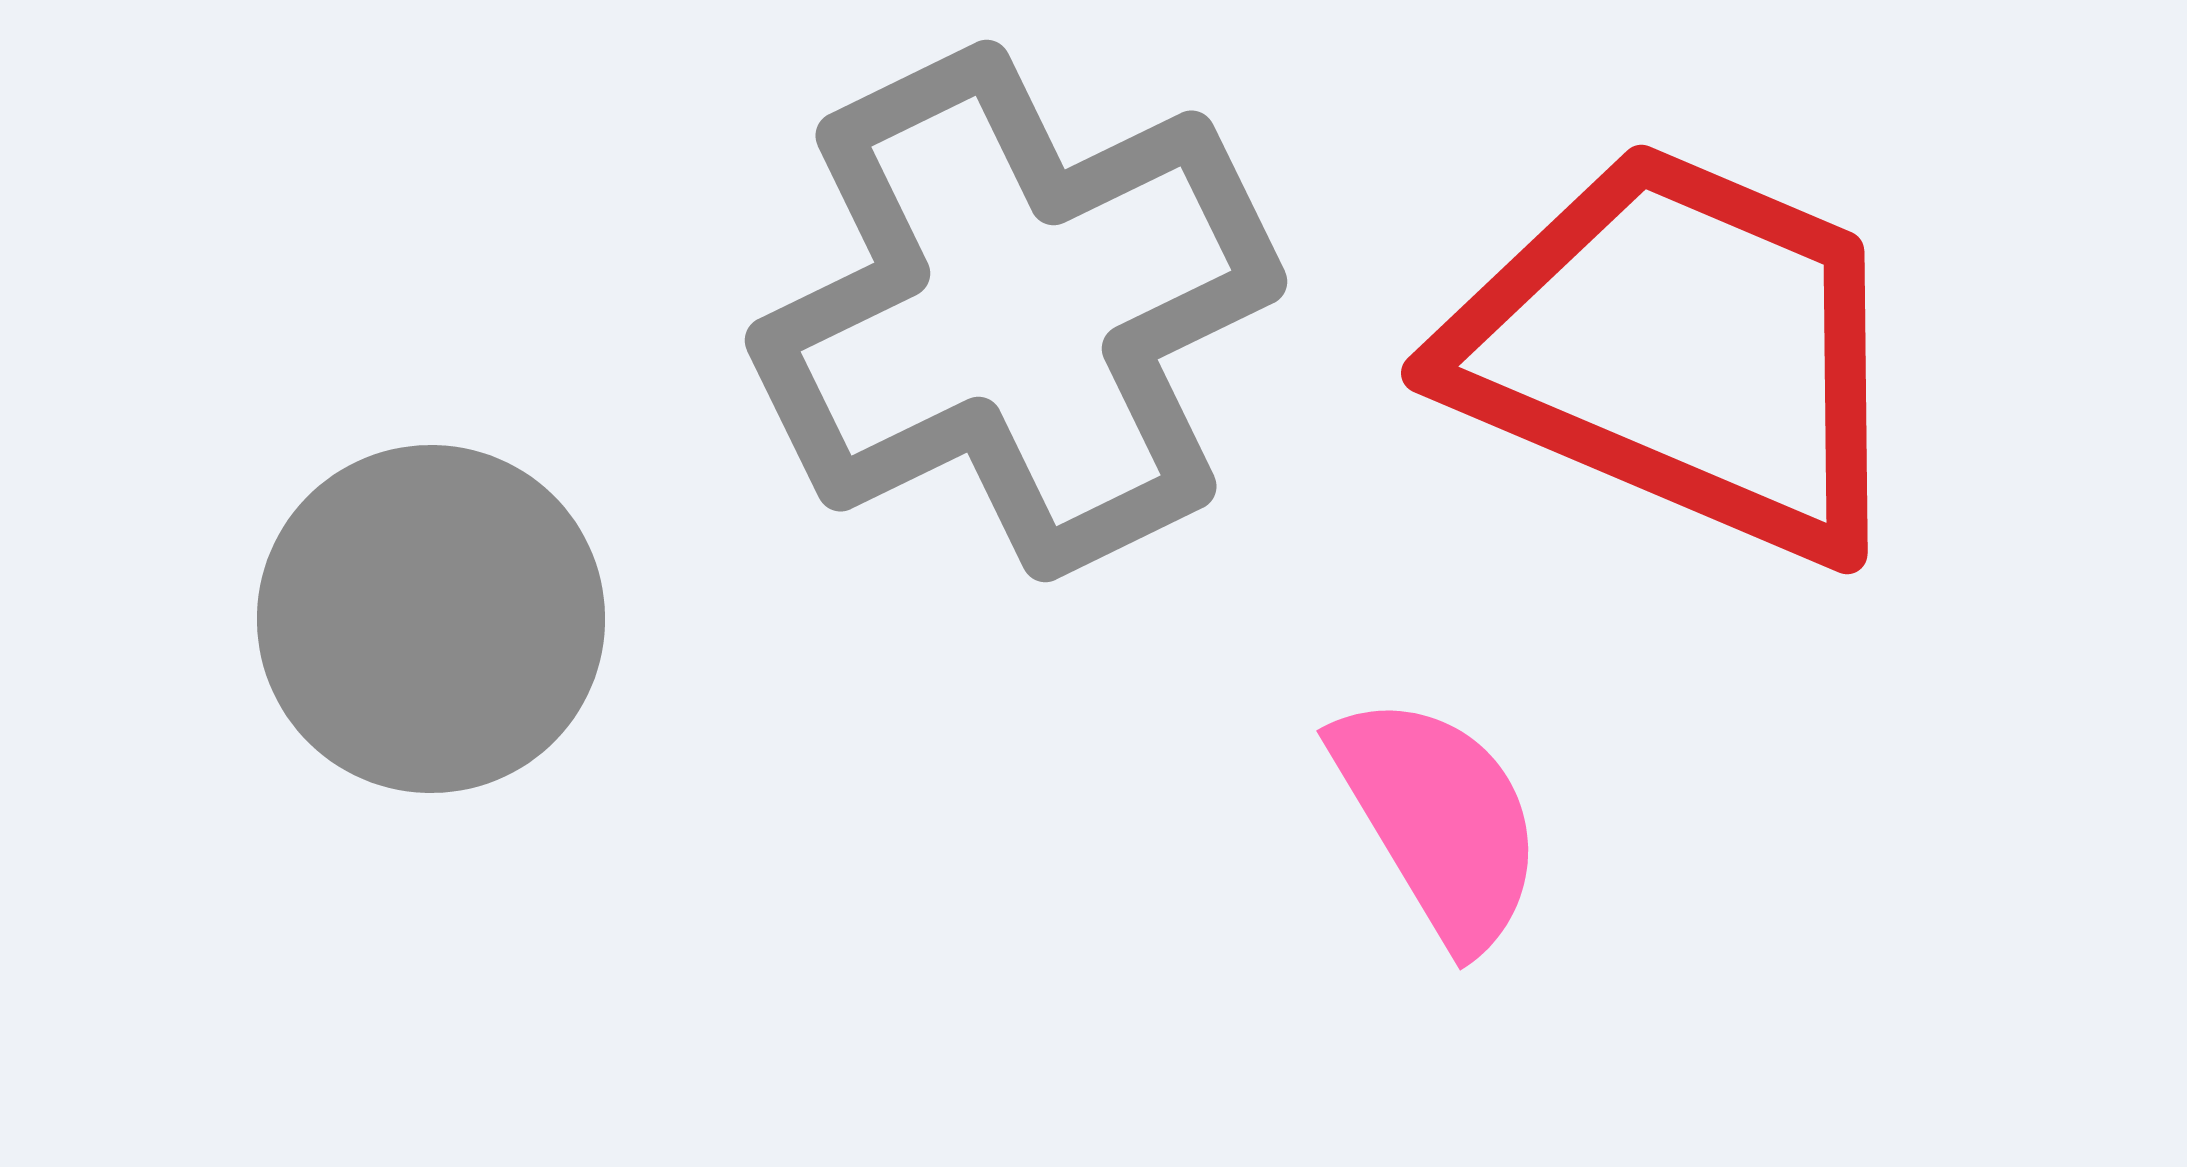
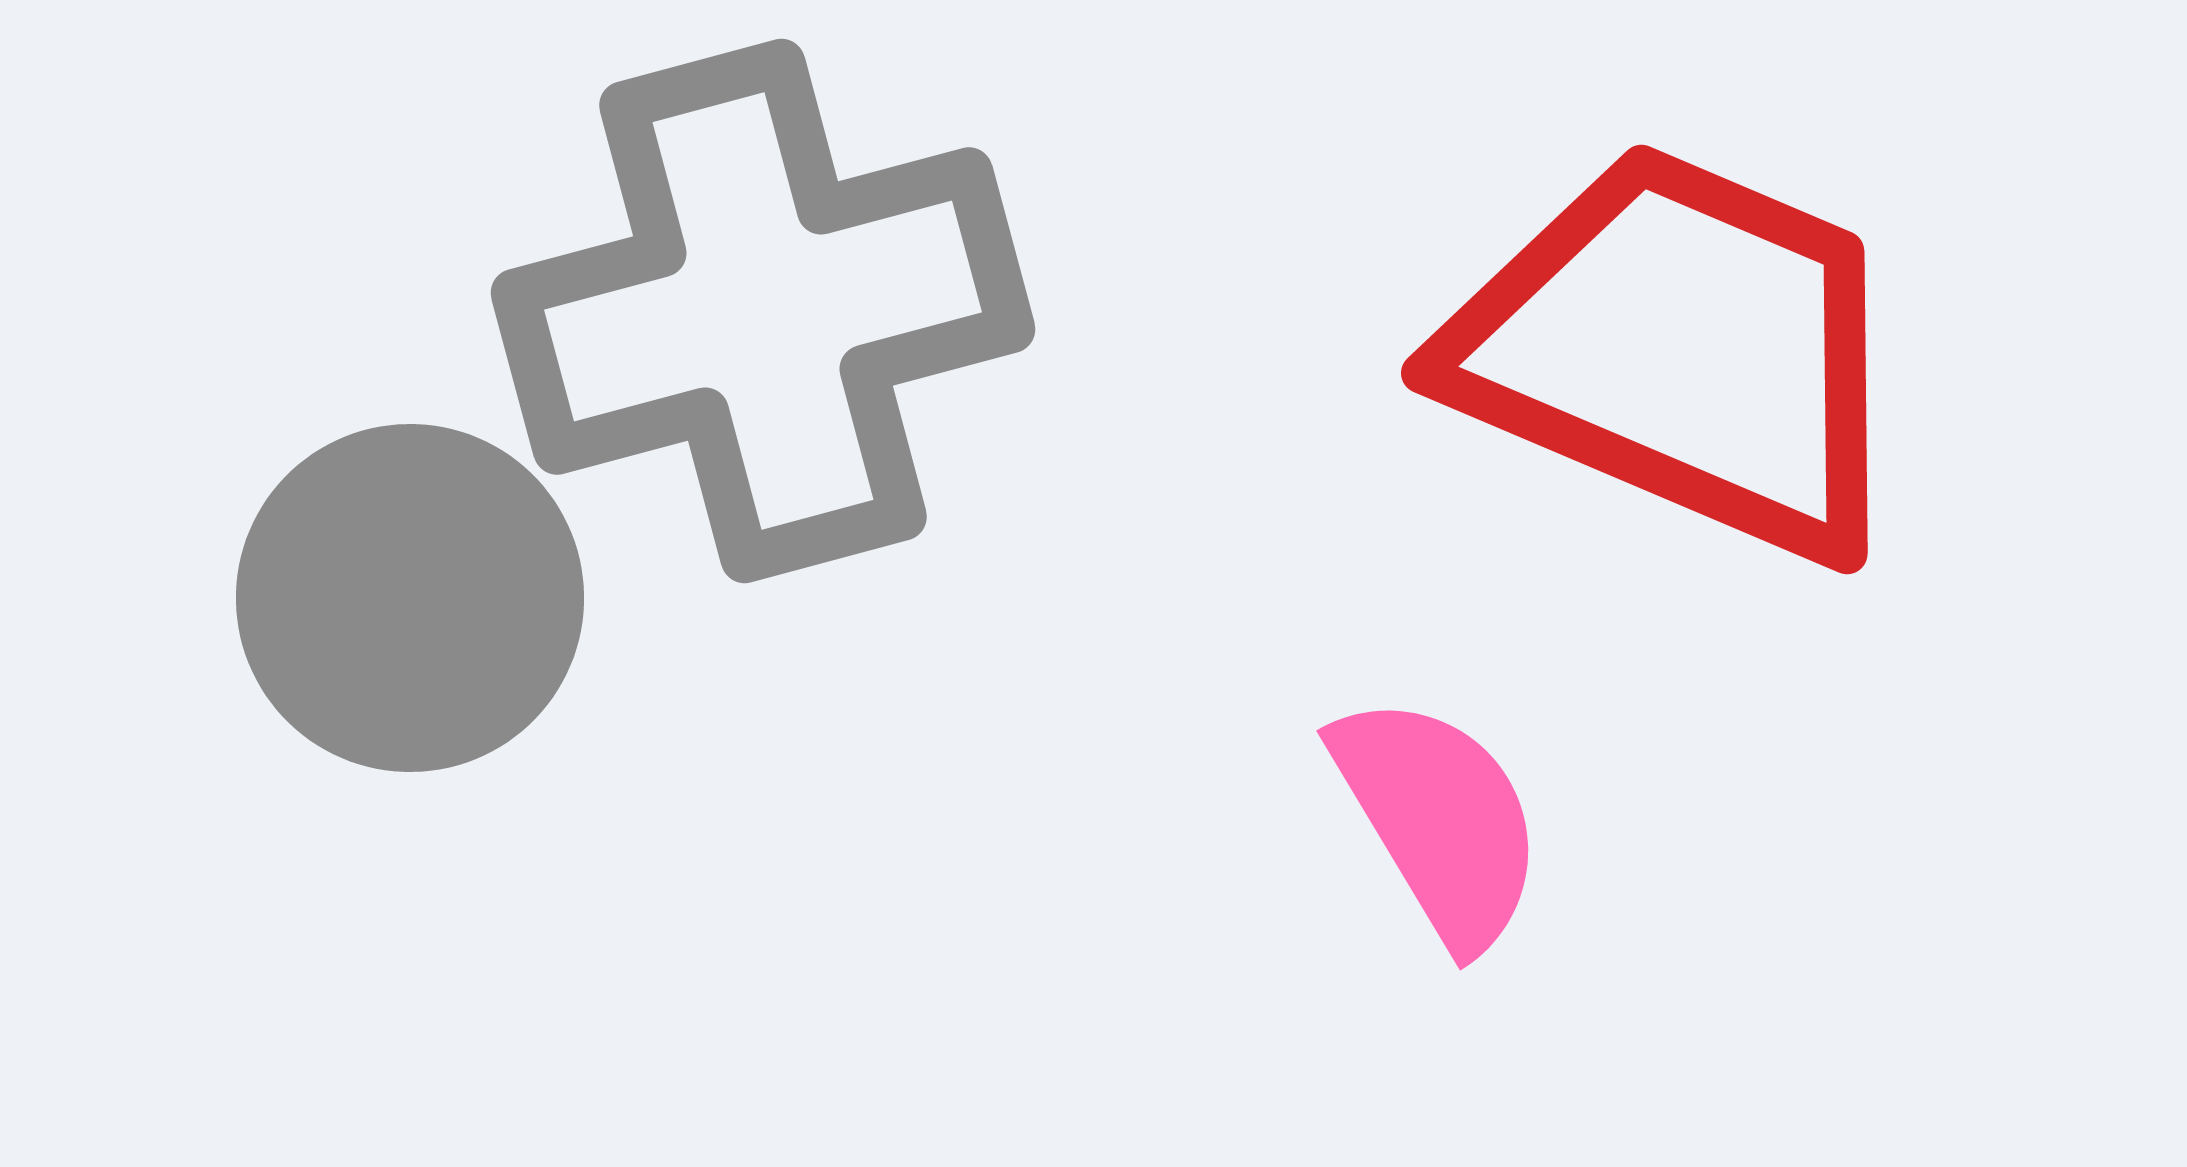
gray cross: moved 253 px left; rotated 11 degrees clockwise
gray circle: moved 21 px left, 21 px up
